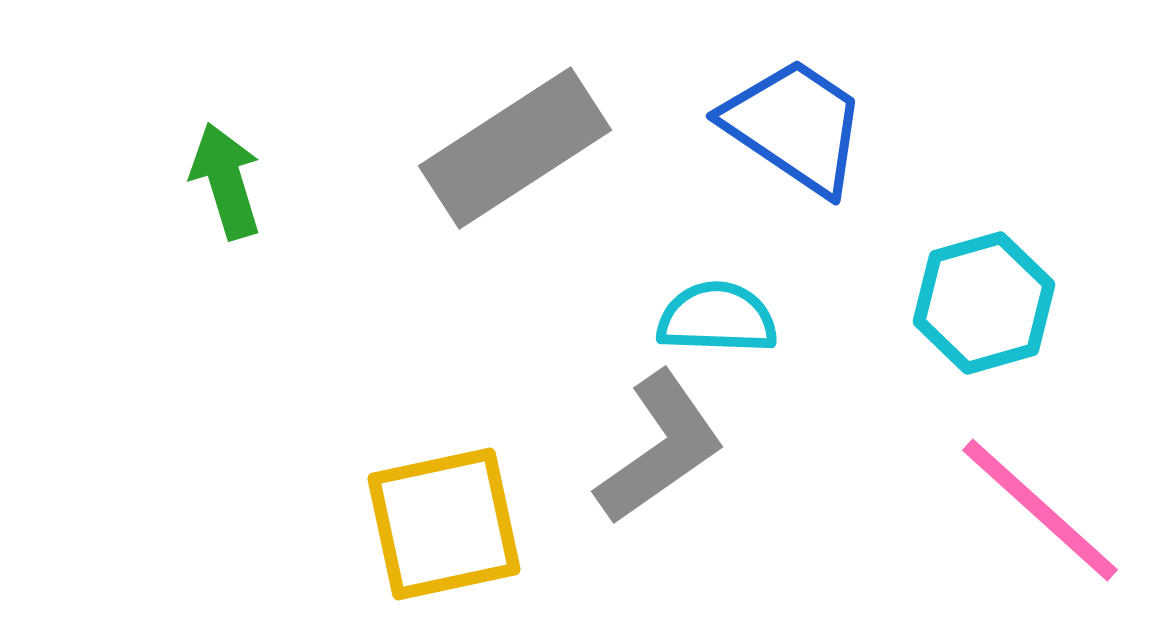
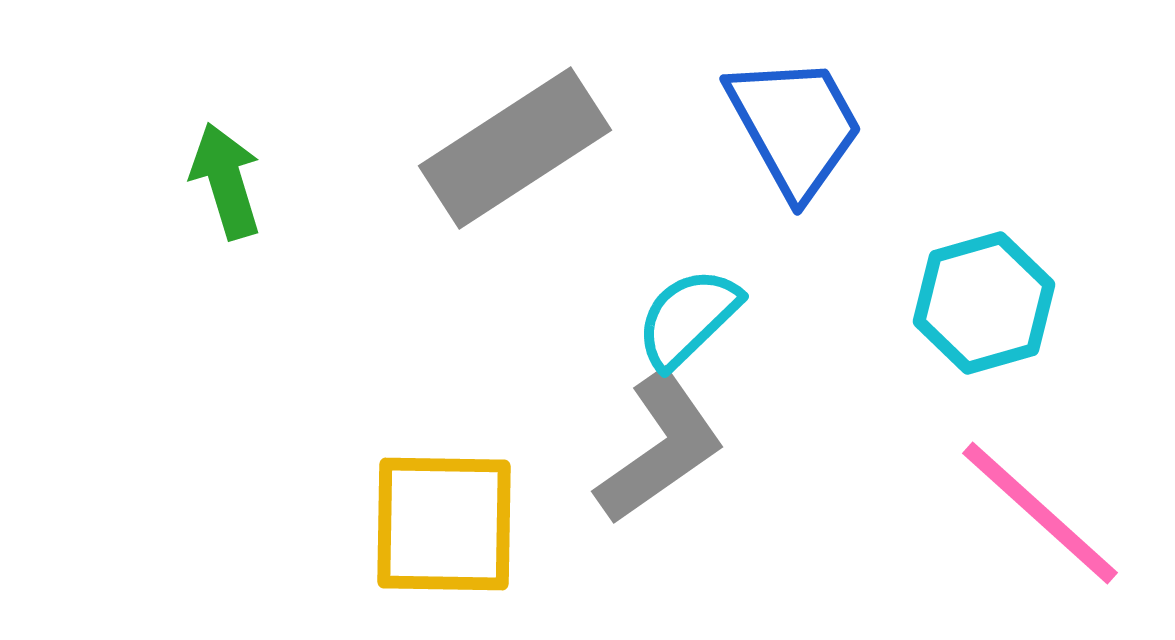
blue trapezoid: rotated 27 degrees clockwise
cyan semicircle: moved 29 px left; rotated 46 degrees counterclockwise
pink line: moved 3 px down
yellow square: rotated 13 degrees clockwise
